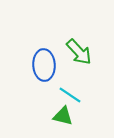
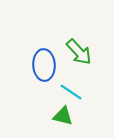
cyan line: moved 1 px right, 3 px up
